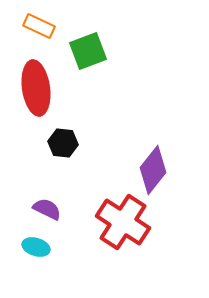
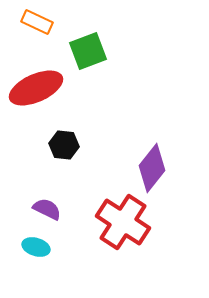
orange rectangle: moved 2 px left, 4 px up
red ellipse: rotated 74 degrees clockwise
black hexagon: moved 1 px right, 2 px down
purple diamond: moved 1 px left, 2 px up
